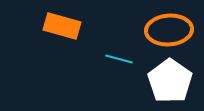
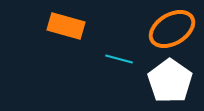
orange rectangle: moved 4 px right
orange ellipse: moved 3 px right, 1 px up; rotated 27 degrees counterclockwise
